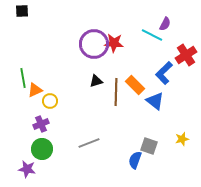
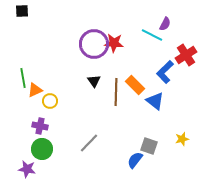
blue L-shape: moved 1 px right, 1 px up
black triangle: moved 2 px left; rotated 48 degrees counterclockwise
purple cross: moved 1 px left, 2 px down; rotated 35 degrees clockwise
gray line: rotated 25 degrees counterclockwise
blue semicircle: rotated 18 degrees clockwise
